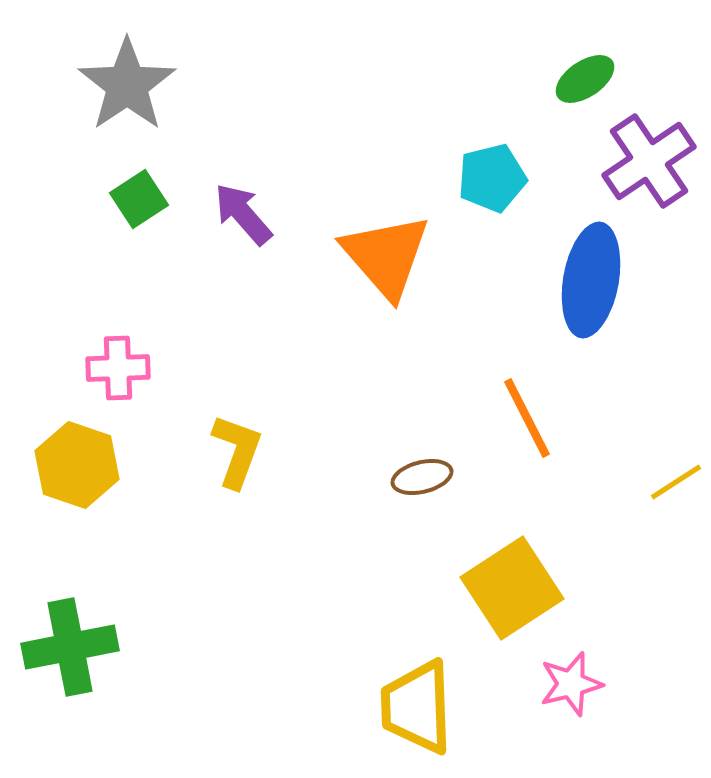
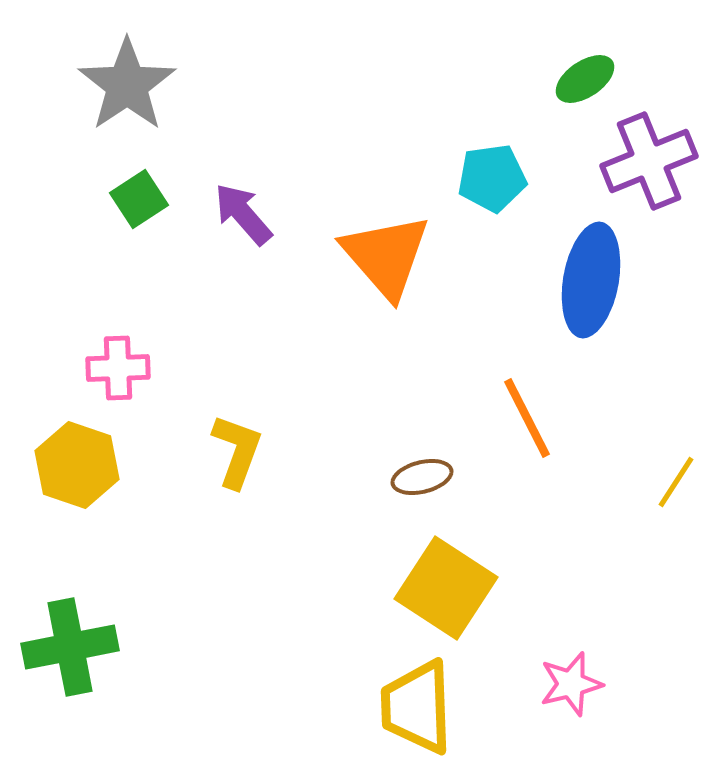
purple cross: rotated 12 degrees clockwise
cyan pentagon: rotated 6 degrees clockwise
yellow line: rotated 24 degrees counterclockwise
yellow square: moved 66 px left; rotated 24 degrees counterclockwise
